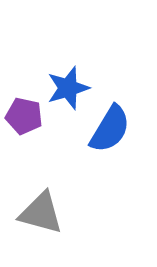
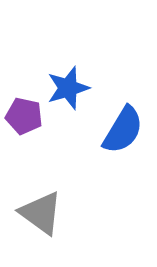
blue semicircle: moved 13 px right, 1 px down
gray triangle: rotated 21 degrees clockwise
